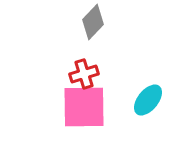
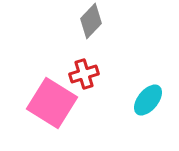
gray diamond: moved 2 px left, 1 px up
pink square: moved 32 px left, 4 px up; rotated 33 degrees clockwise
